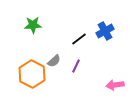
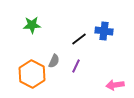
green star: moved 1 px left
blue cross: moved 1 px left; rotated 36 degrees clockwise
gray semicircle: rotated 24 degrees counterclockwise
